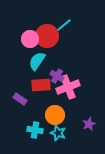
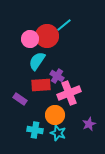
pink cross: moved 1 px right, 6 px down
